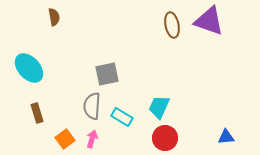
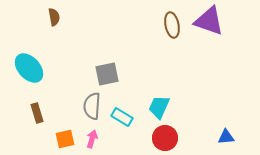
orange square: rotated 24 degrees clockwise
